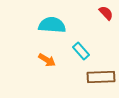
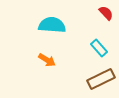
cyan rectangle: moved 18 px right, 3 px up
brown rectangle: moved 2 px down; rotated 24 degrees counterclockwise
